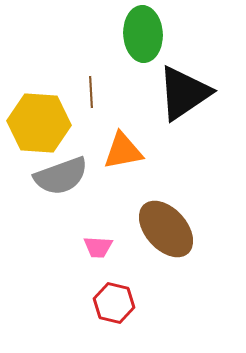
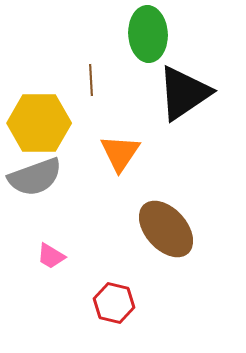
green ellipse: moved 5 px right
brown line: moved 12 px up
yellow hexagon: rotated 4 degrees counterclockwise
orange triangle: moved 3 px left, 2 px down; rotated 45 degrees counterclockwise
gray semicircle: moved 26 px left, 1 px down
pink trapezoid: moved 47 px left, 9 px down; rotated 28 degrees clockwise
